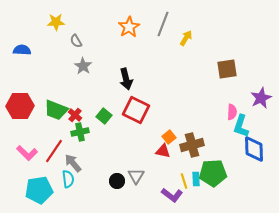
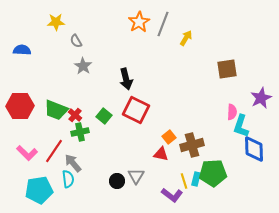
orange star: moved 10 px right, 5 px up
red triangle: moved 2 px left, 3 px down
cyan rectangle: rotated 16 degrees clockwise
